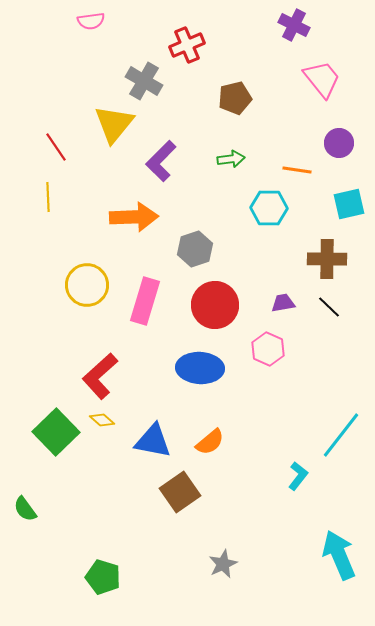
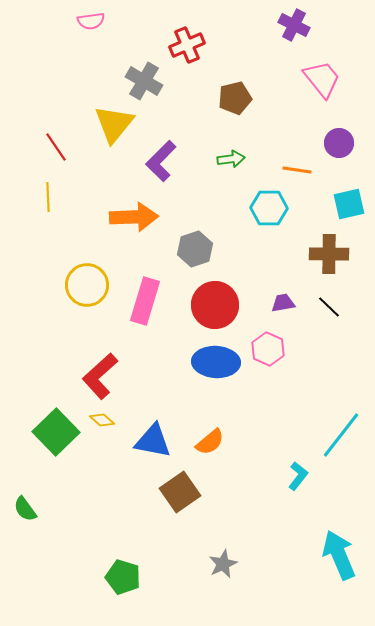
brown cross: moved 2 px right, 5 px up
blue ellipse: moved 16 px right, 6 px up
green pentagon: moved 20 px right
